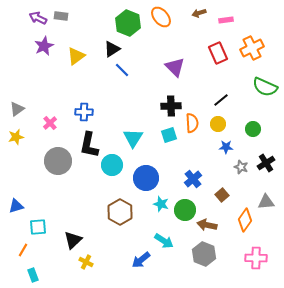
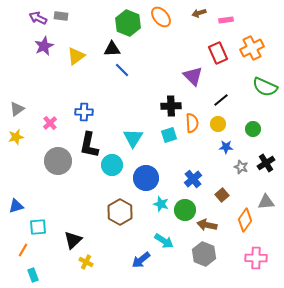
black triangle at (112, 49): rotated 30 degrees clockwise
purple triangle at (175, 67): moved 18 px right, 9 px down
